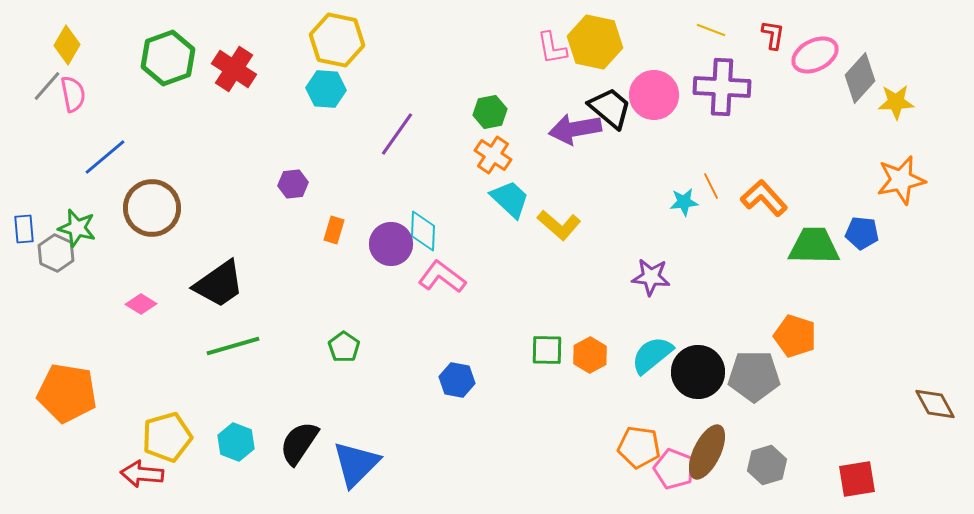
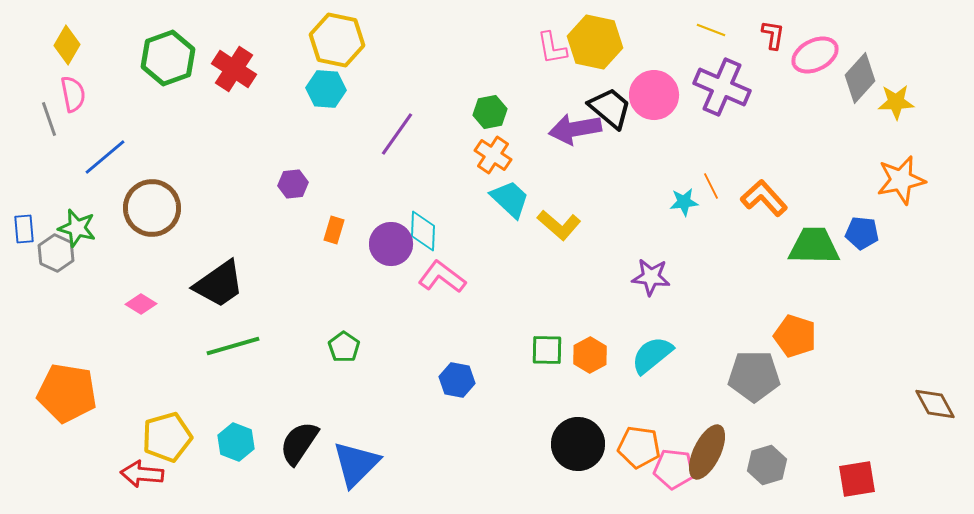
gray line at (47, 86): moved 2 px right, 33 px down; rotated 60 degrees counterclockwise
purple cross at (722, 87): rotated 20 degrees clockwise
black circle at (698, 372): moved 120 px left, 72 px down
pink pentagon at (674, 469): rotated 15 degrees counterclockwise
